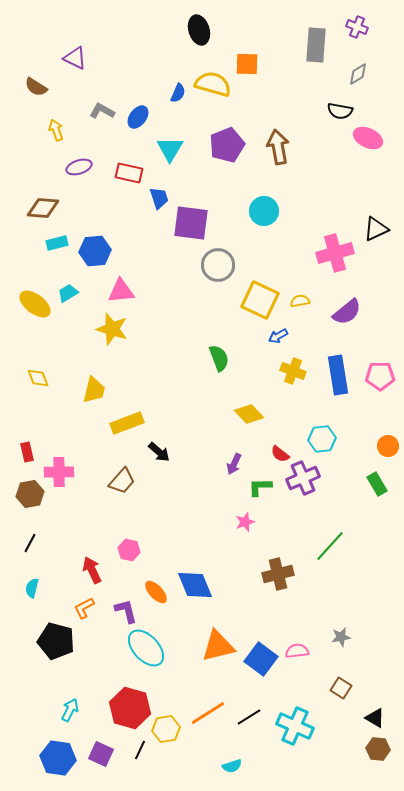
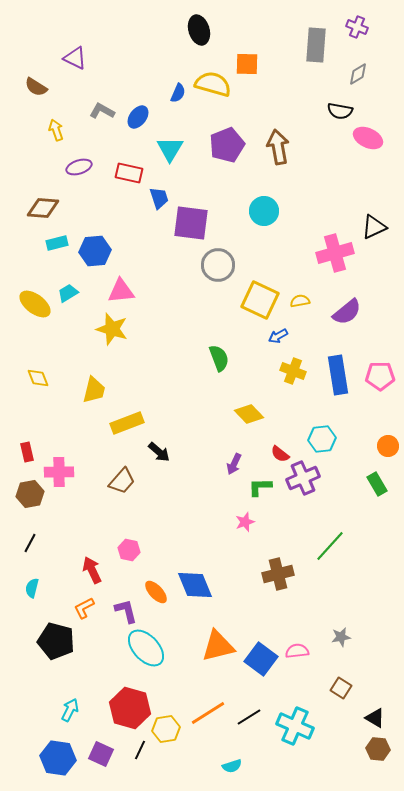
black triangle at (376, 229): moved 2 px left, 2 px up
